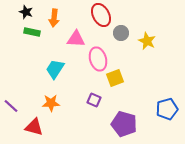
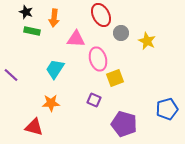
green rectangle: moved 1 px up
purple line: moved 31 px up
